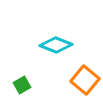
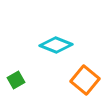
green square: moved 6 px left, 5 px up
